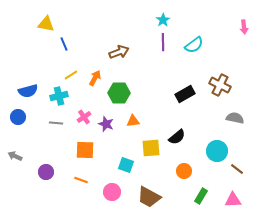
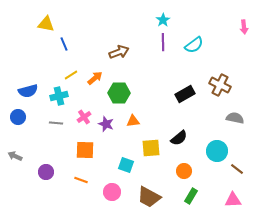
orange arrow: rotated 21 degrees clockwise
black semicircle: moved 2 px right, 1 px down
green rectangle: moved 10 px left
